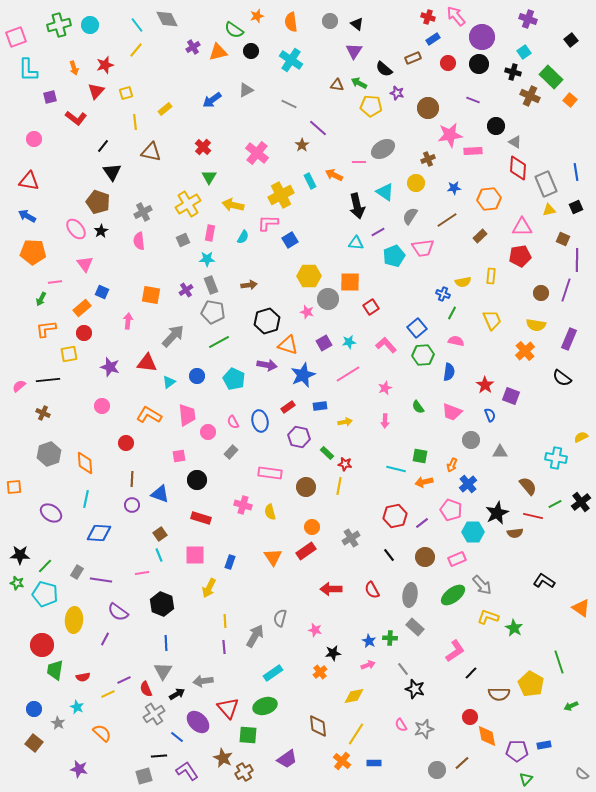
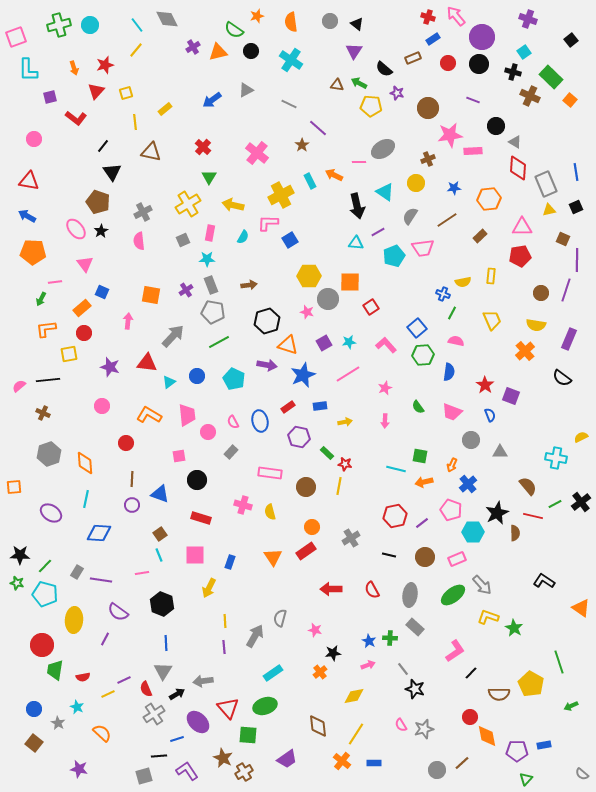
brown semicircle at (515, 533): rotated 84 degrees counterclockwise
black line at (389, 555): rotated 40 degrees counterclockwise
blue line at (177, 737): moved 2 px down; rotated 56 degrees counterclockwise
